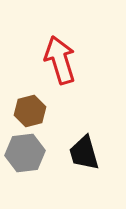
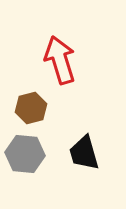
brown hexagon: moved 1 px right, 3 px up
gray hexagon: moved 1 px down; rotated 12 degrees clockwise
